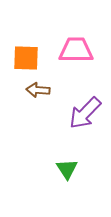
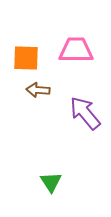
purple arrow: rotated 96 degrees clockwise
green triangle: moved 16 px left, 13 px down
